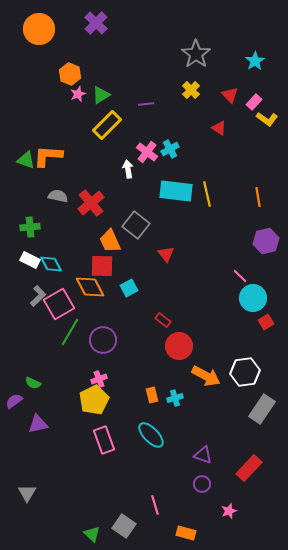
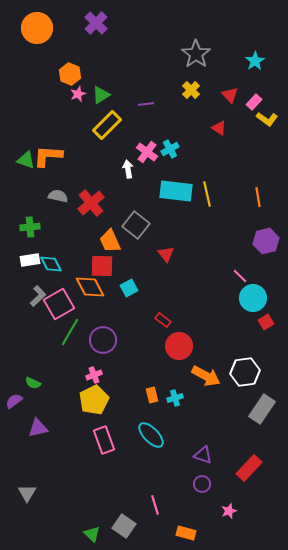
orange circle at (39, 29): moved 2 px left, 1 px up
white rectangle at (30, 260): rotated 36 degrees counterclockwise
pink cross at (99, 379): moved 5 px left, 4 px up
purple triangle at (38, 424): moved 4 px down
